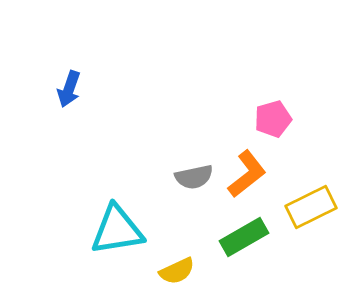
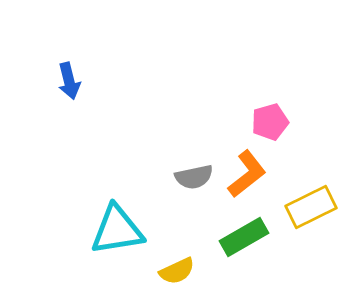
blue arrow: moved 8 px up; rotated 33 degrees counterclockwise
pink pentagon: moved 3 px left, 3 px down
